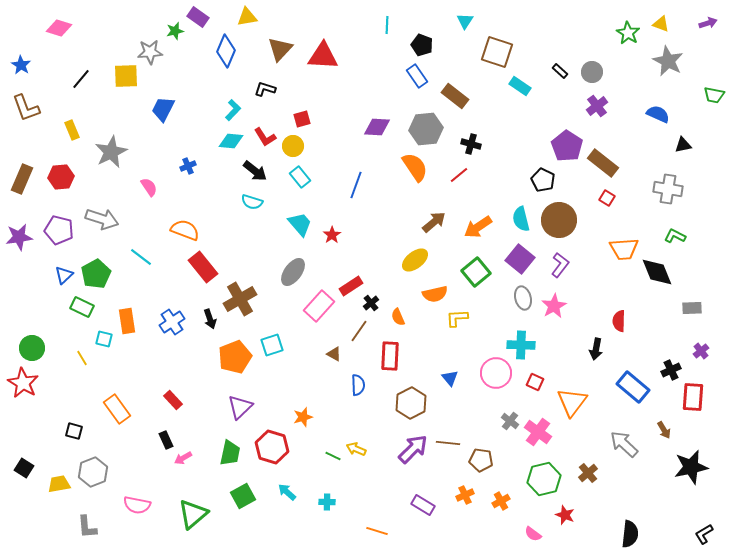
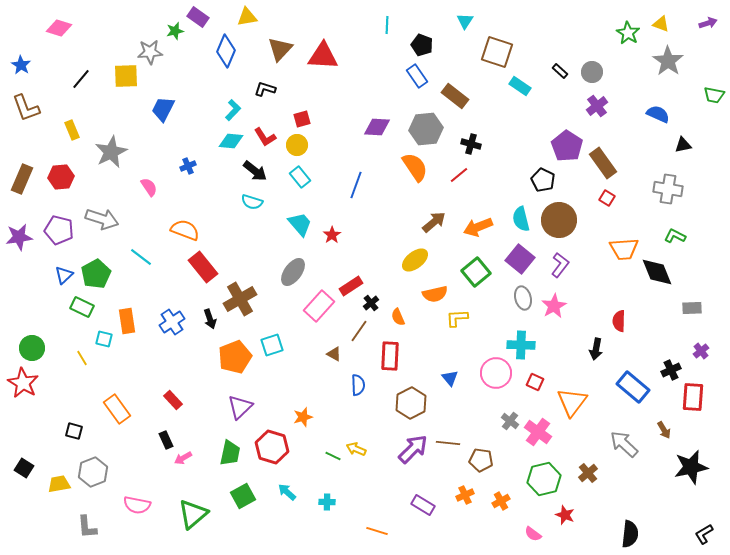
gray star at (668, 61): rotated 8 degrees clockwise
yellow circle at (293, 146): moved 4 px right, 1 px up
brown rectangle at (603, 163): rotated 16 degrees clockwise
orange arrow at (478, 227): rotated 12 degrees clockwise
